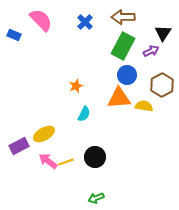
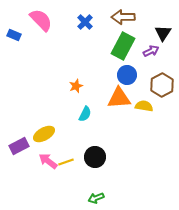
cyan semicircle: moved 1 px right
